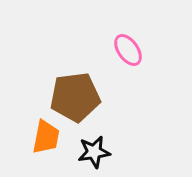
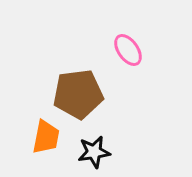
brown pentagon: moved 3 px right, 3 px up
